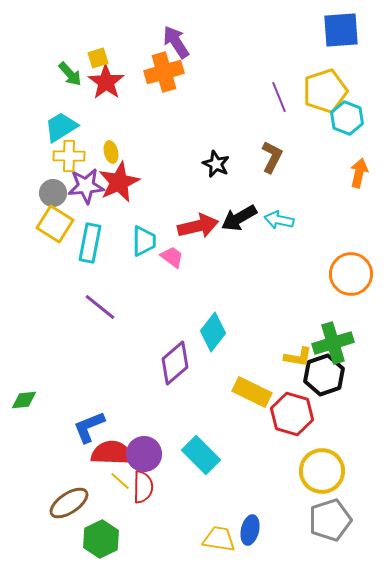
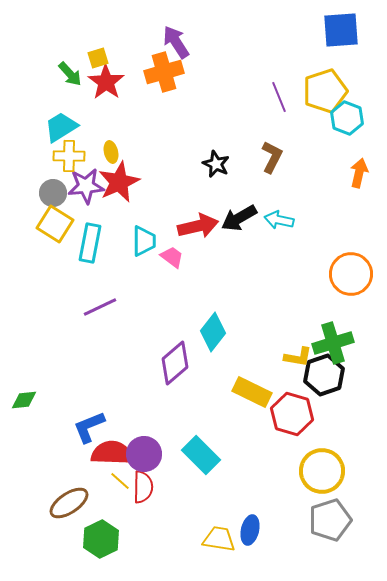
purple line at (100, 307): rotated 64 degrees counterclockwise
